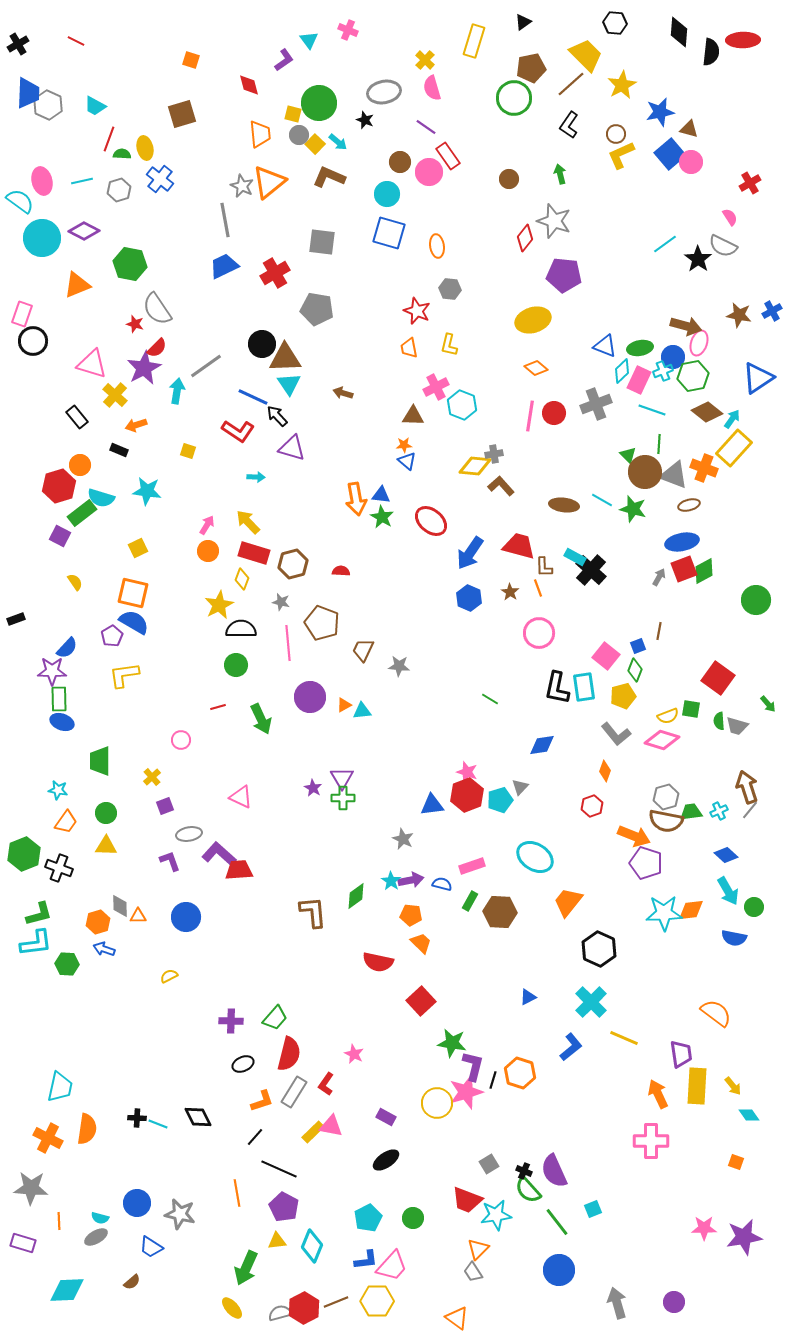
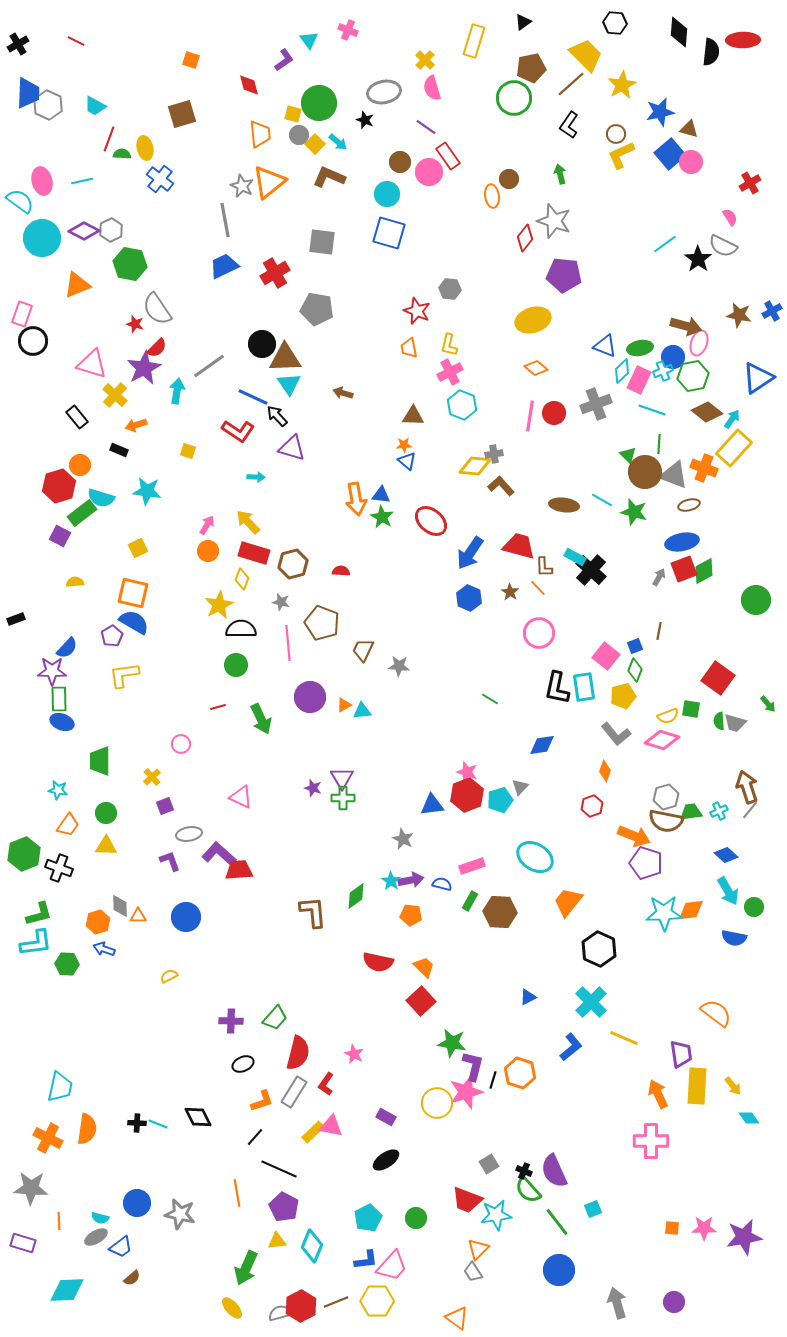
gray hexagon at (119, 190): moved 8 px left, 40 px down; rotated 10 degrees counterclockwise
orange ellipse at (437, 246): moved 55 px right, 50 px up
gray line at (206, 366): moved 3 px right
pink cross at (436, 387): moved 14 px right, 15 px up
green star at (633, 509): moved 1 px right, 3 px down
yellow semicircle at (75, 582): rotated 60 degrees counterclockwise
orange line at (538, 588): rotated 24 degrees counterclockwise
blue square at (638, 646): moved 3 px left
gray trapezoid at (737, 726): moved 2 px left, 3 px up
pink circle at (181, 740): moved 4 px down
purple star at (313, 788): rotated 12 degrees counterclockwise
orange trapezoid at (66, 822): moved 2 px right, 3 px down
orange trapezoid at (421, 943): moved 3 px right, 24 px down
red semicircle at (289, 1054): moved 9 px right, 1 px up
cyan diamond at (749, 1115): moved 3 px down
black cross at (137, 1118): moved 5 px down
orange square at (736, 1162): moved 64 px left, 66 px down; rotated 14 degrees counterclockwise
green circle at (413, 1218): moved 3 px right
blue trapezoid at (151, 1247): moved 30 px left; rotated 70 degrees counterclockwise
brown semicircle at (132, 1282): moved 4 px up
red hexagon at (304, 1308): moved 3 px left, 2 px up
